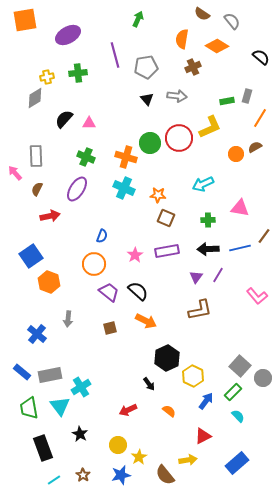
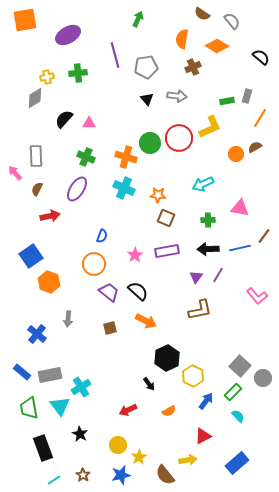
orange semicircle at (169, 411): rotated 112 degrees clockwise
